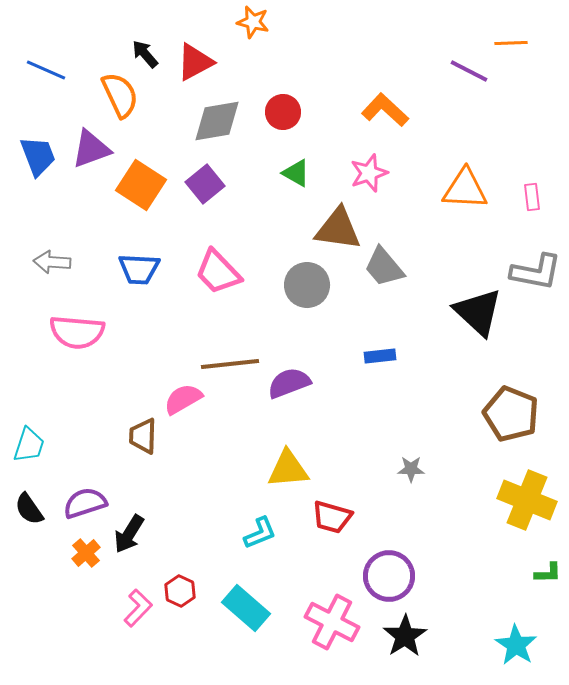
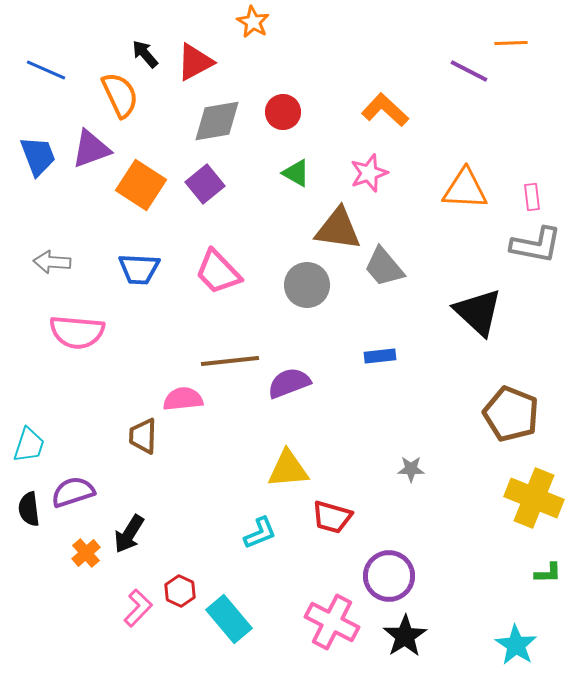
orange star at (253, 22): rotated 16 degrees clockwise
gray L-shape at (536, 272): moved 27 px up
brown line at (230, 364): moved 3 px up
pink semicircle at (183, 399): rotated 24 degrees clockwise
yellow cross at (527, 500): moved 7 px right, 2 px up
purple semicircle at (85, 503): moved 12 px left, 11 px up
black semicircle at (29, 509): rotated 28 degrees clockwise
cyan rectangle at (246, 608): moved 17 px left, 11 px down; rotated 9 degrees clockwise
